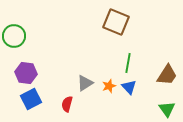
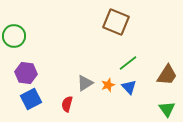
green line: rotated 42 degrees clockwise
orange star: moved 1 px left, 1 px up
